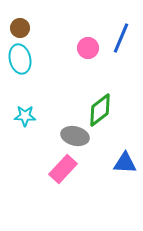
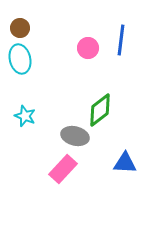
blue line: moved 2 px down; rotated 16 degrees counterclockwise
cyan star: rotated 20 degrees clockwise
